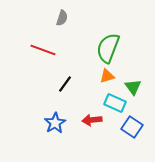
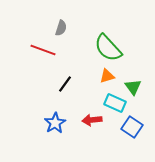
gray semicircle: moved 1 px left, 10 px down
green semicircle: rotated 64 degrees counterclockwise
